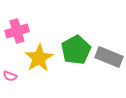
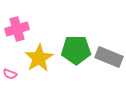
pink cross: moved 2 px up
green pentagon: rotated 28 degrees clockwise
pink semicircle: moved 2 px up
